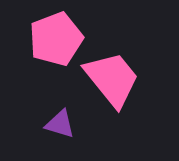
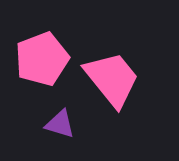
pink pentagon: moved 14 px left, 20 px down
